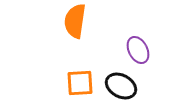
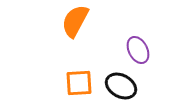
orange semicircle: rotated 20 degrees clockwise
orange square: moved 1 px left
